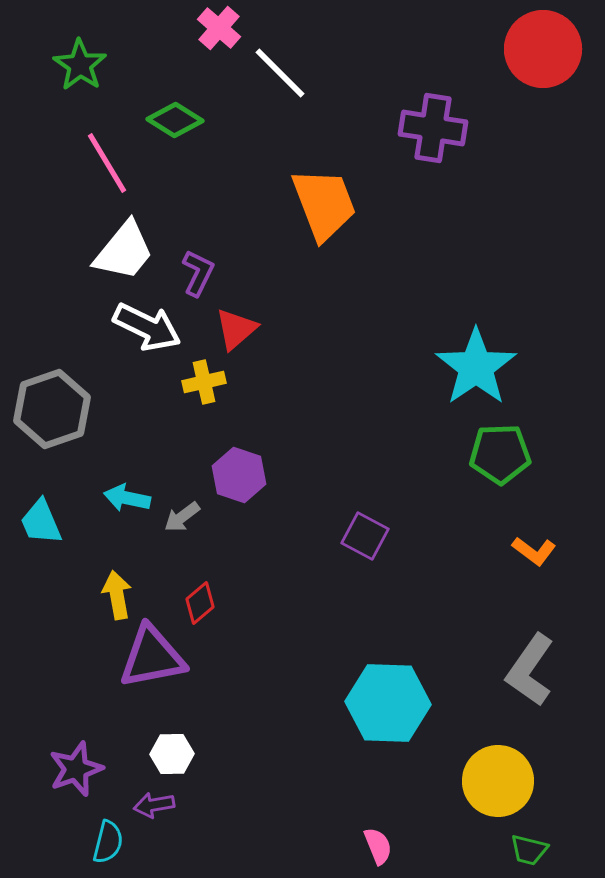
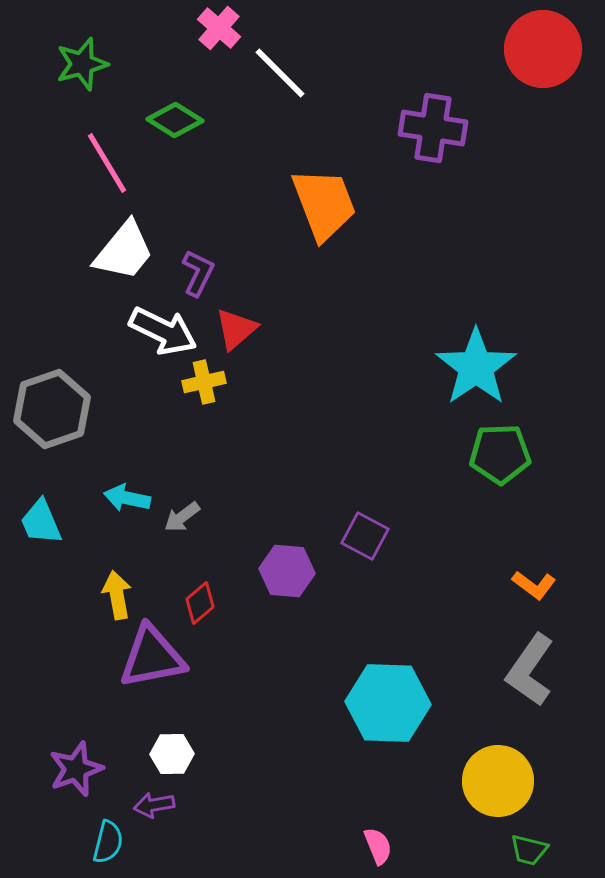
green star: moved 2 px right, 1 px up; rotated 22 degrees clockwise
white arrow: moved 16 px right, 4 px down
purple hexagon: moved 48 px right, 96 px down; rotated 14 degrees counterclockwise
orange L-shape: moved 34 px down
